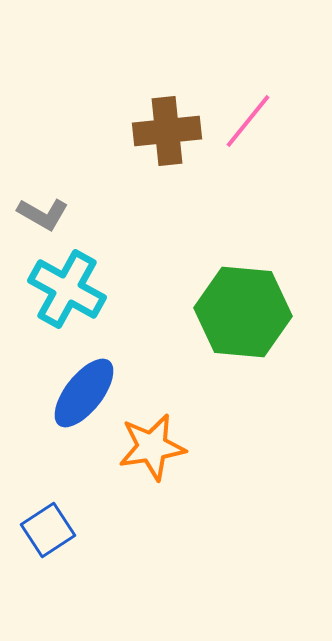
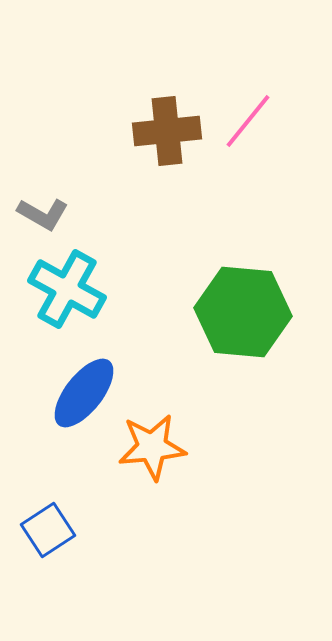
orange star: rotated 4 degrees clockwise
